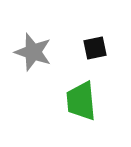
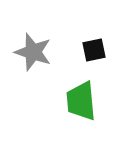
black square: moved 1 px left, 2 px down
